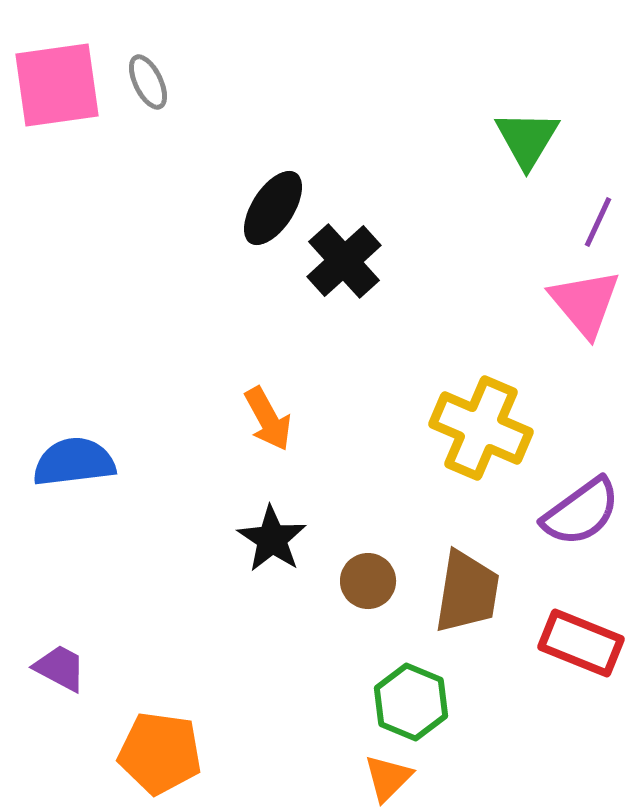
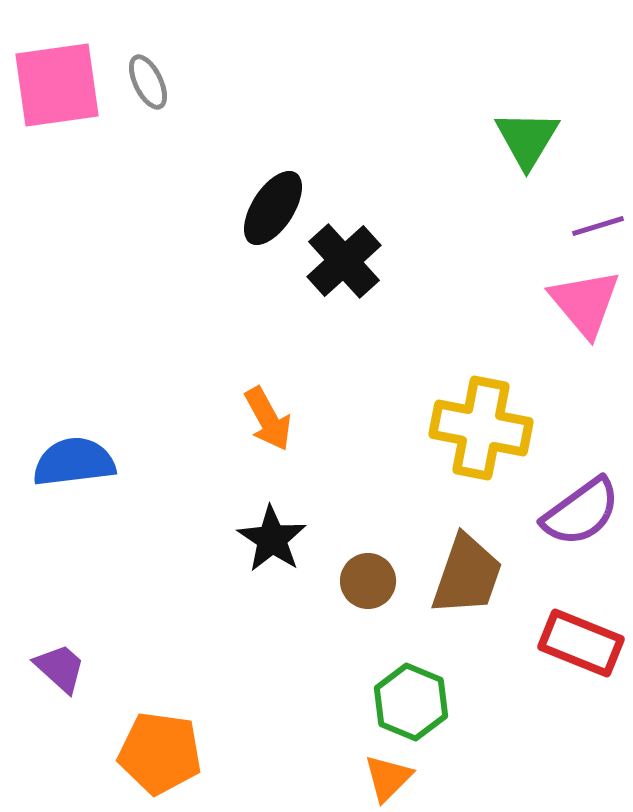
purple line: moved 4 px down; rotated 48 degrees clockwise
yellow cross: rotated 12 degrees counterclockwise
brown trapezoid: moved 17 px up; rotated 10 degrees clockwise
purple trapezoid: rotated 14 degrees clockwise
